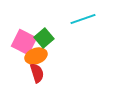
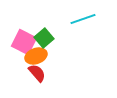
red semicircle: rotated 24 degrees counterclockwise
